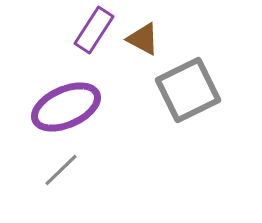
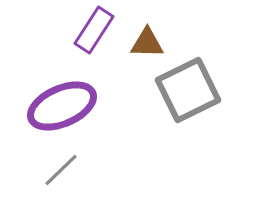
brown triangle: moved 4 px right, 4 px down; rotated 27 degrees counterclockwise
purple ellipse: moved 4 px left, 1 px up
